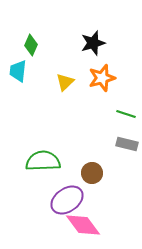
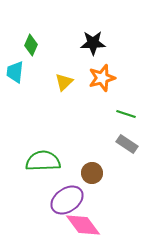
black star: rotated 15 degrees clockwise
cyan trapezoid: moved 3 px left, 1 px down
yellow triangle: moved 1 px left
gray rectangle: rotated 20 degrees clockwise
